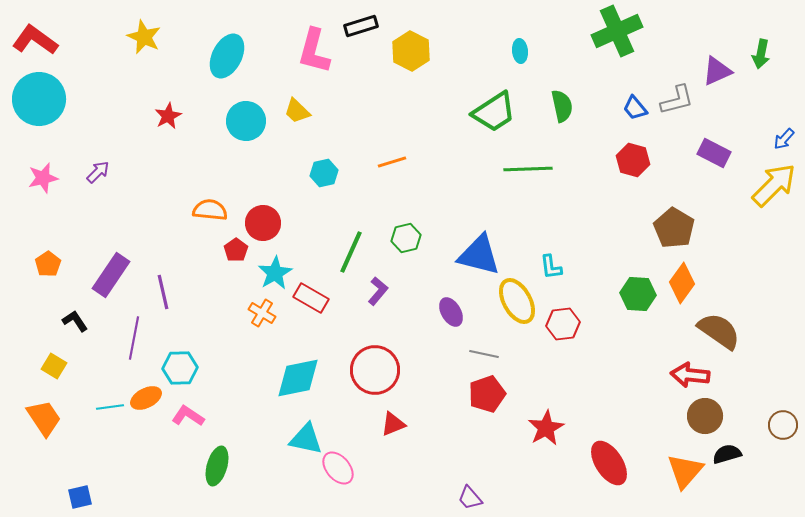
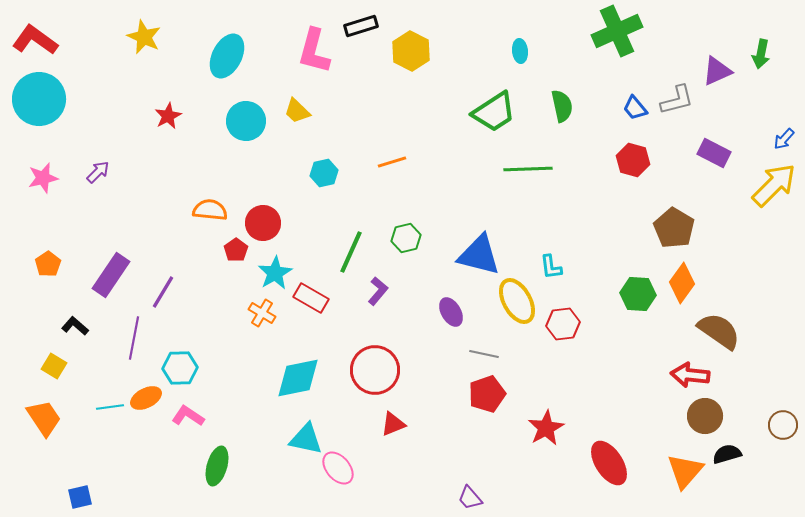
purple line at (163, 292): rotated 44 degrees clockwise
black L-shape at (75, 321): moved 5 px down; rotated 16 degrees counterclockwise
